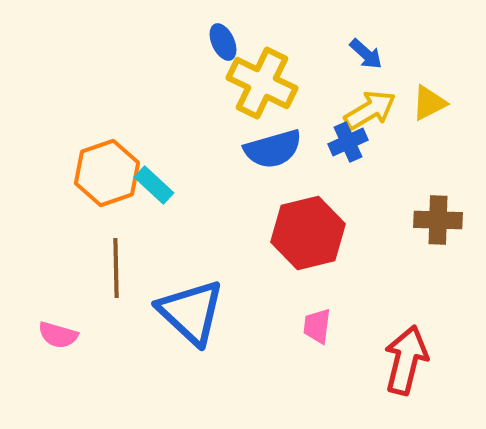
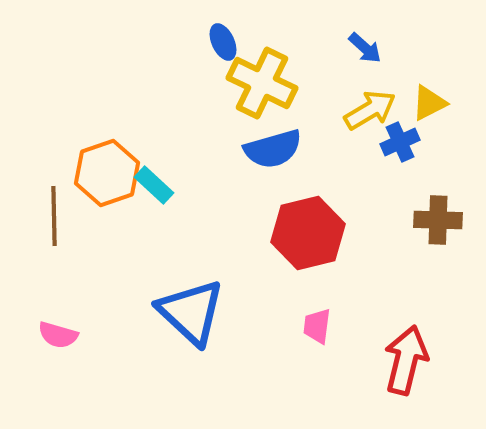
blue arrow: moved 1 px left, 6 px up
blue cross: moved 52 px right
brown line: moved 62 px left, 52 px up
